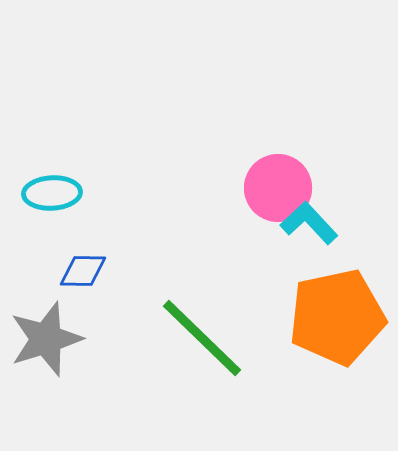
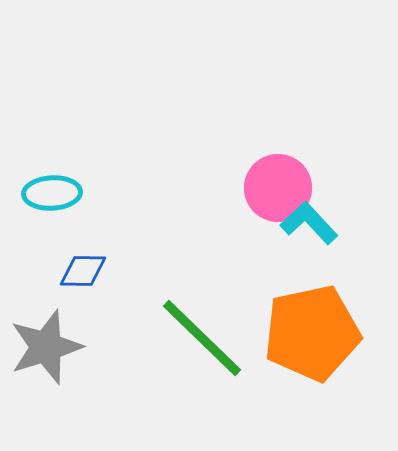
orange pentagon: moved 25 px left, 16 px down
gray star: moved 8 px down
